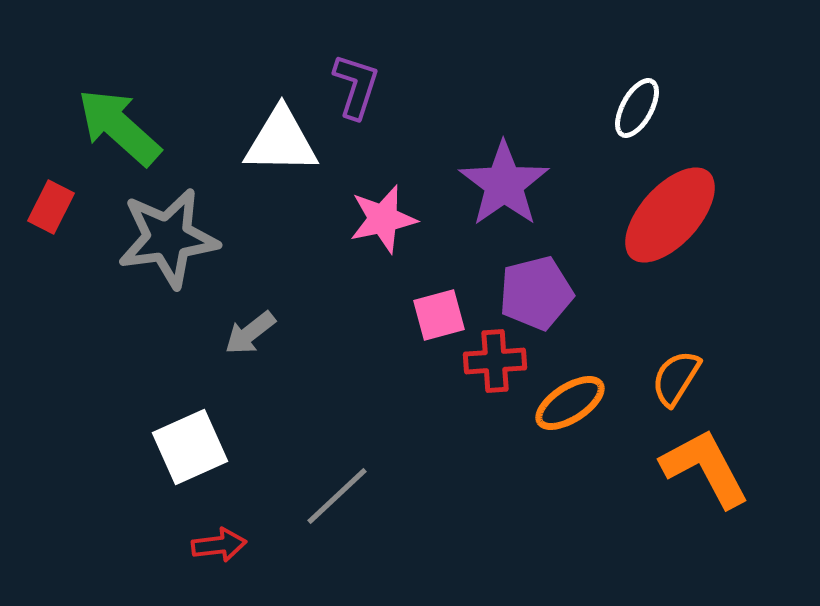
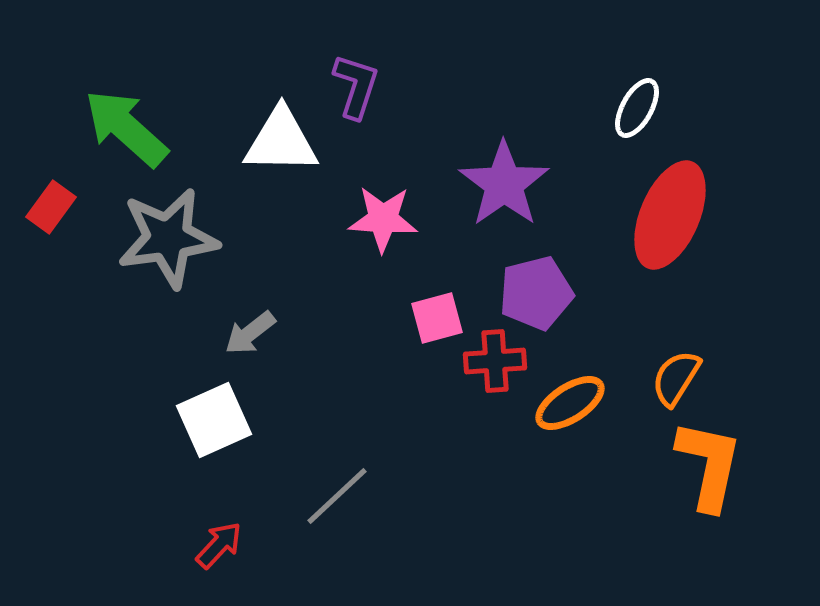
green arrow: moved 7 px right, 1 px down
red rectangle: rotated 9 degrees clockwise
red ellipse: rotated 19 degrees counterclockwise
pink star: rotated 16 degrees clockwise
pink square: moved 2 px left, 3 px down
white square: moved 24 px right, 27 px up
orange L-shape: moved 4 px right, 3 px up; rotated 40 degrees clockwise
red arrow: rotated 40 degrees counterclockwise
